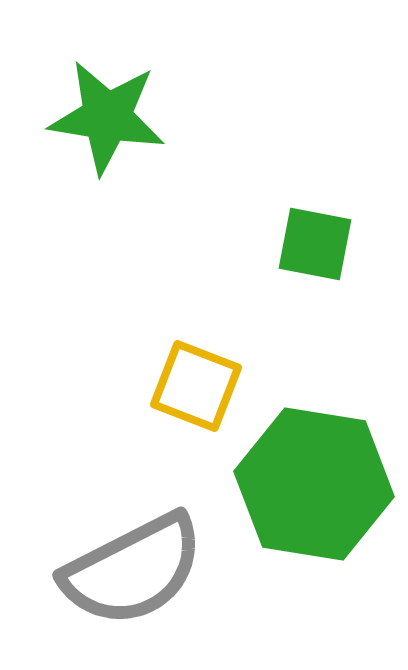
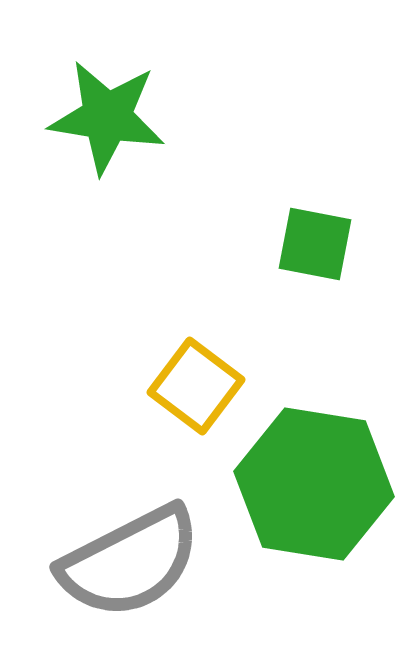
yellow square: rotated 16 degrees clockwise
gray semicircle: moved 3 px left, 8 px up
